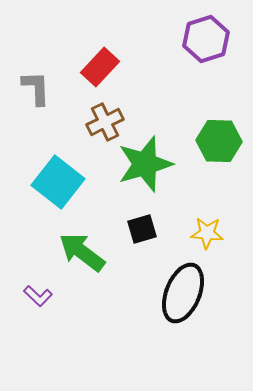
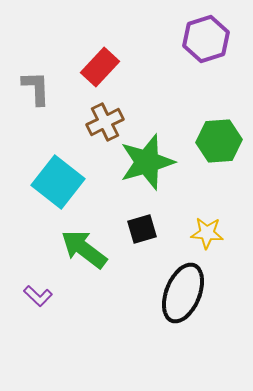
green hexagon: rotated 6 degrees counterclockwise
green star: moved 2 px right, 2 px up
green arrow: moved 2 px right, 3 px up
